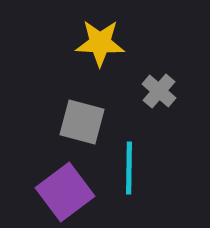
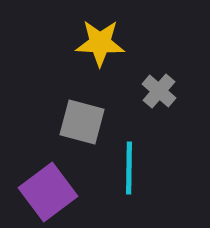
purple square: moved 17 px left
